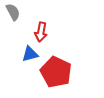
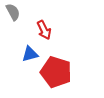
red arrow: moved 3 px right, 2 px up; rotated 36 degrees counterclockwise
red pentagon: rotated 8 degrees counterclockwise
